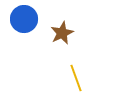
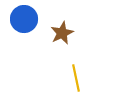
yellow line: rotated 8 degrees clockwise
